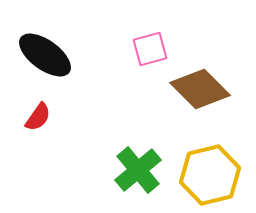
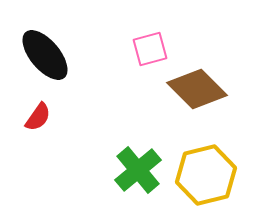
black ellipse: rotated 14 degrees clockwise
brown diamond: moved 3 px left
yellow hexagon: moved 4 px left
